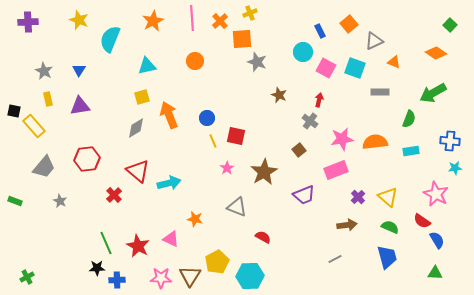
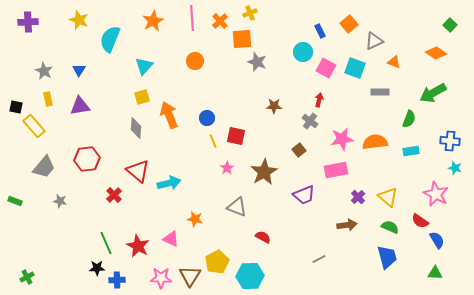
cyan triangle at (147, 66): moved 3 px left; rotated 36 degrees counterclockwise
brown star at (279, 95): moved 5 px left, 11 px down; rotated 21 degrees counterclockwise
black square at (14, 111): moved 2 px right, 4 px up
gray diamond at (136, 128): rotated 55 degrees counterclockwise
cyan star at (455, 168): rotated 24 degrees clockwise
pink rectangle at (336, 170): rotated 10 degrees clockwise
gray star at (60, 201): rotated 16 degrees counterclockwise
red semicircle at (422, 221): moved 2 px left
gray line at (335, 259): moved 16 px left
